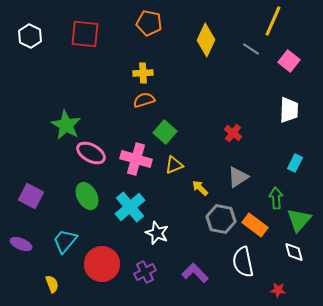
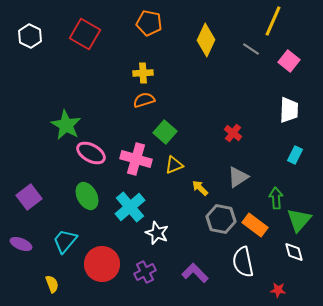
red square: rotated 24 degrees clockwise
cyan rectangle: moved 8 px up
purple square: moved 2 px left, 1 px down; rotated 25 degrees clockwise
